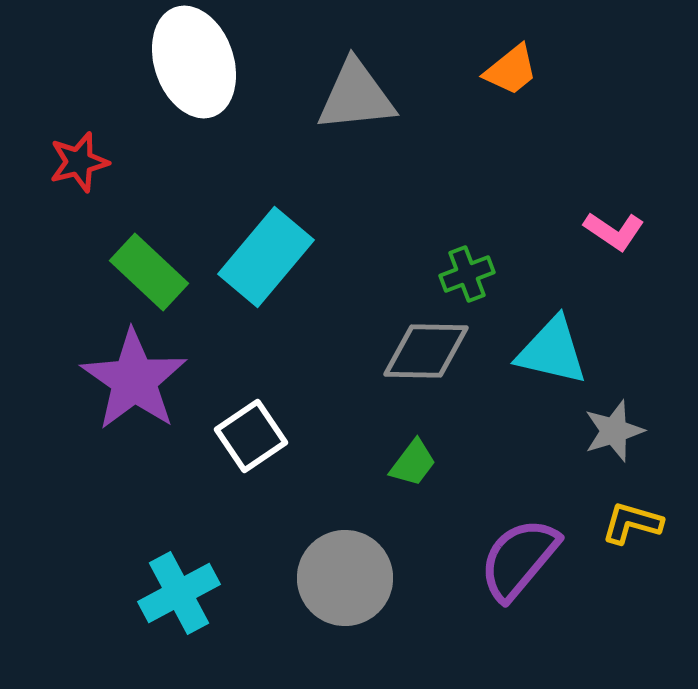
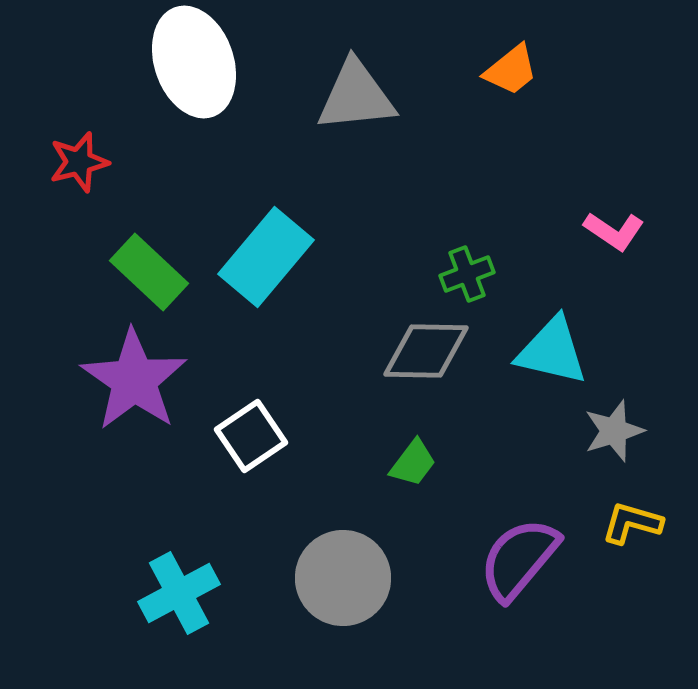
gray circle: moved 2 px left
